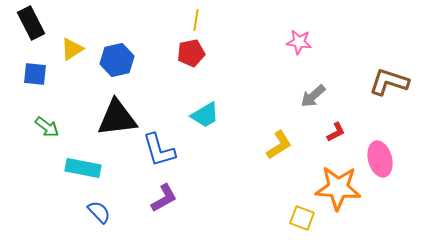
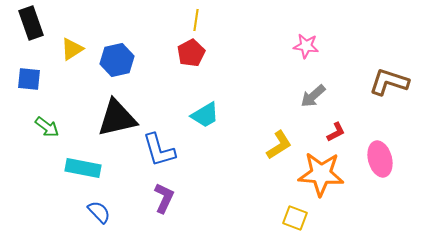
black rectangle: rotated 8 degrees clockwise
pink star: moved 7 px right, 4 px down
red pentagon: rotated 16 degrees counterclockwise
blue square: moved 6 px left, 5 px down
black triangle: rotated 6 degrees counterclockwise
orange star: moved 17 px left, 14 px up
purple L-shape: rotated 36 degrees counterclockwise
yellow square: moved 7 px left
